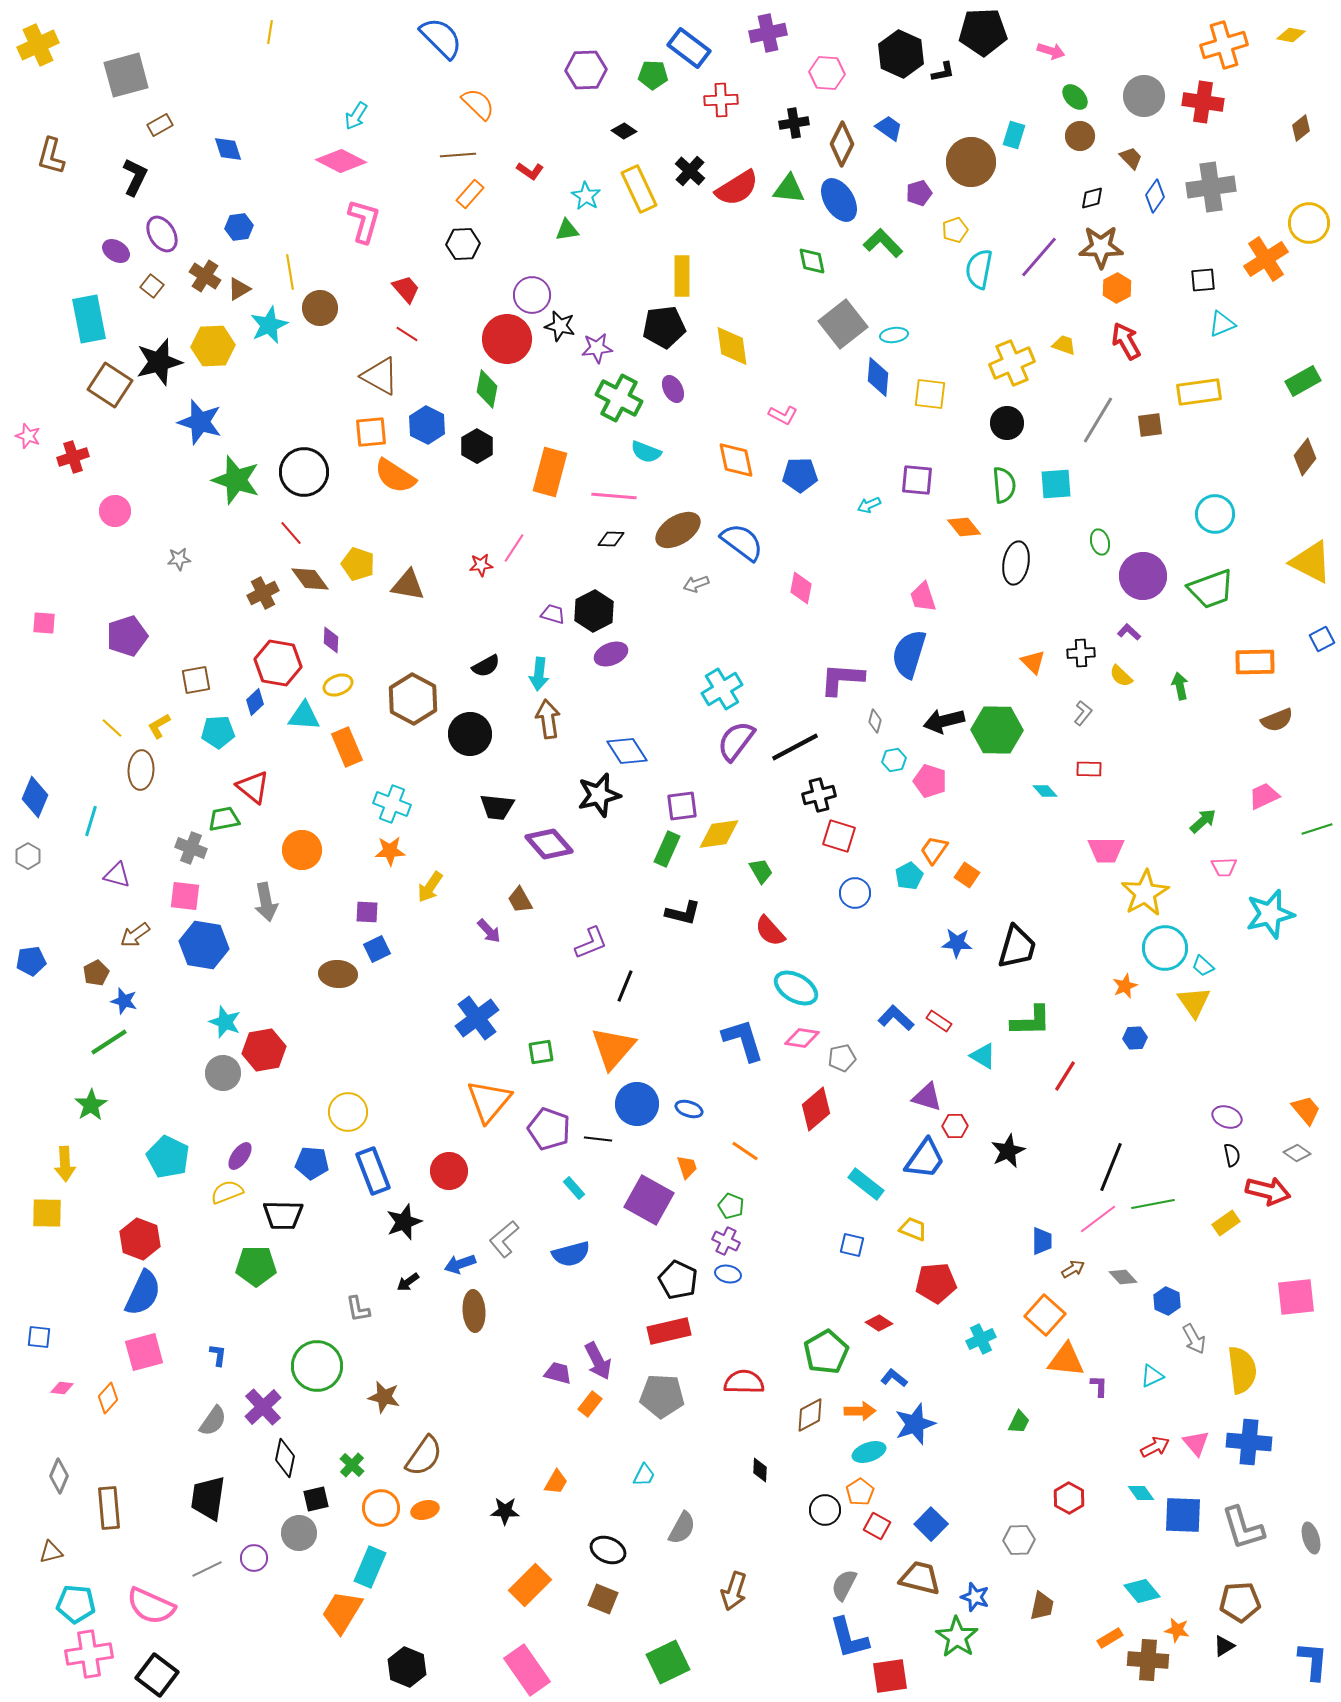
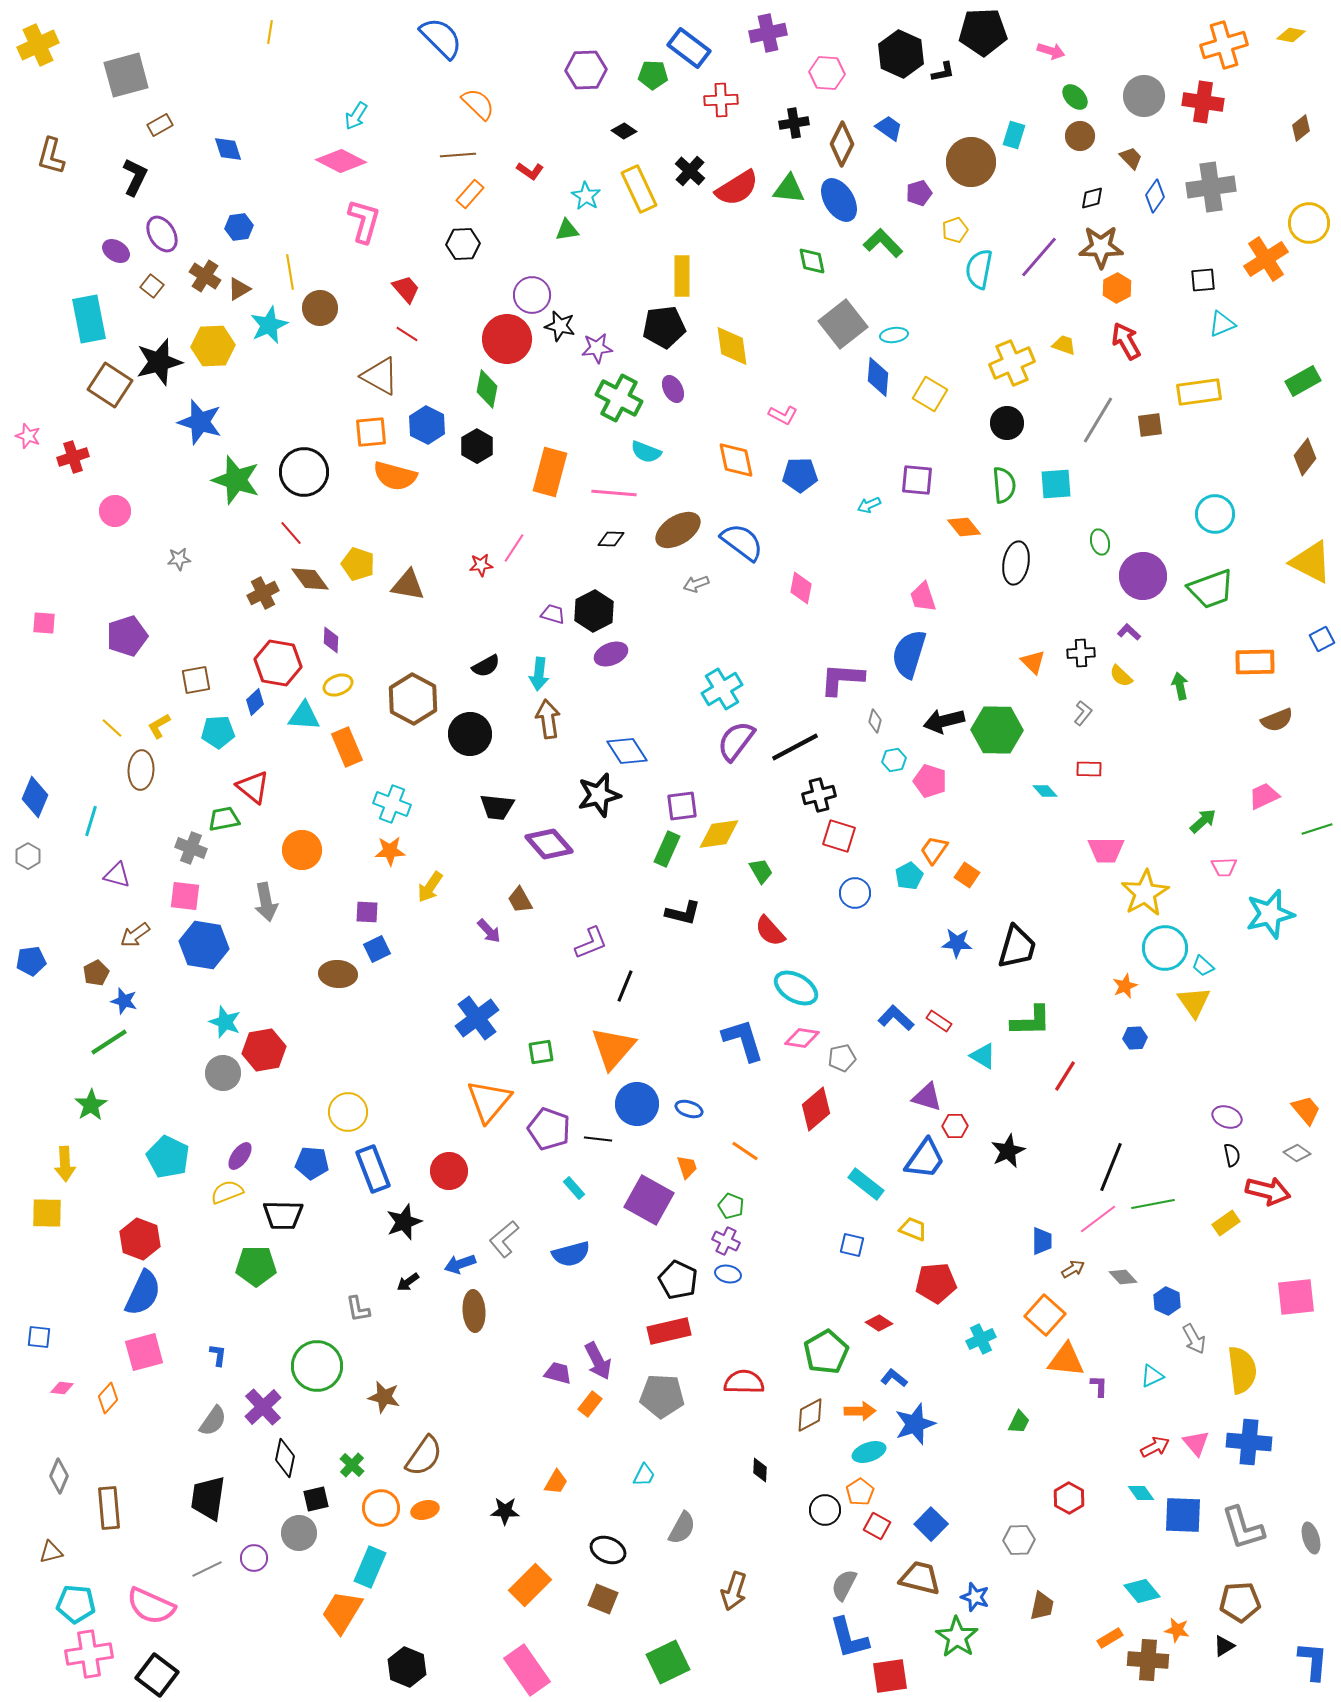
yellow square at (930, 394): rotated 24 degrees clockwise
orange semicircle at (395, 476): rotated 18 degrees counterclockwise
pink line at (614, 496): moved 3 px up
blue rectangle at (373, 1171): moved 2 px up
